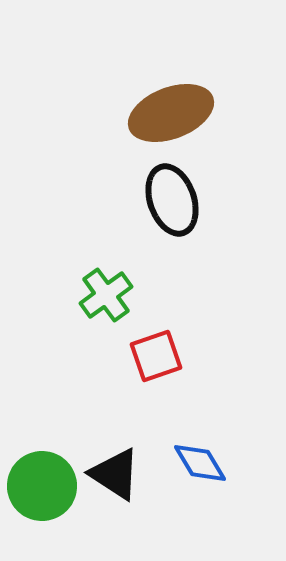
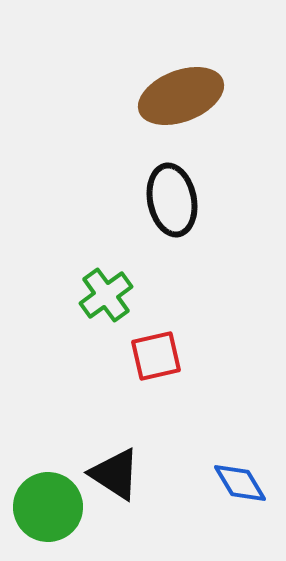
brown ellipse: moved 10 px right, 17 px up
black ellipse: rotated 8 degrees clockwise
red square: rotated 6 degrees clockwise
blue diamond: moved 40 px right, 20 px down
green circle: moved 6 px right, 21 px down
